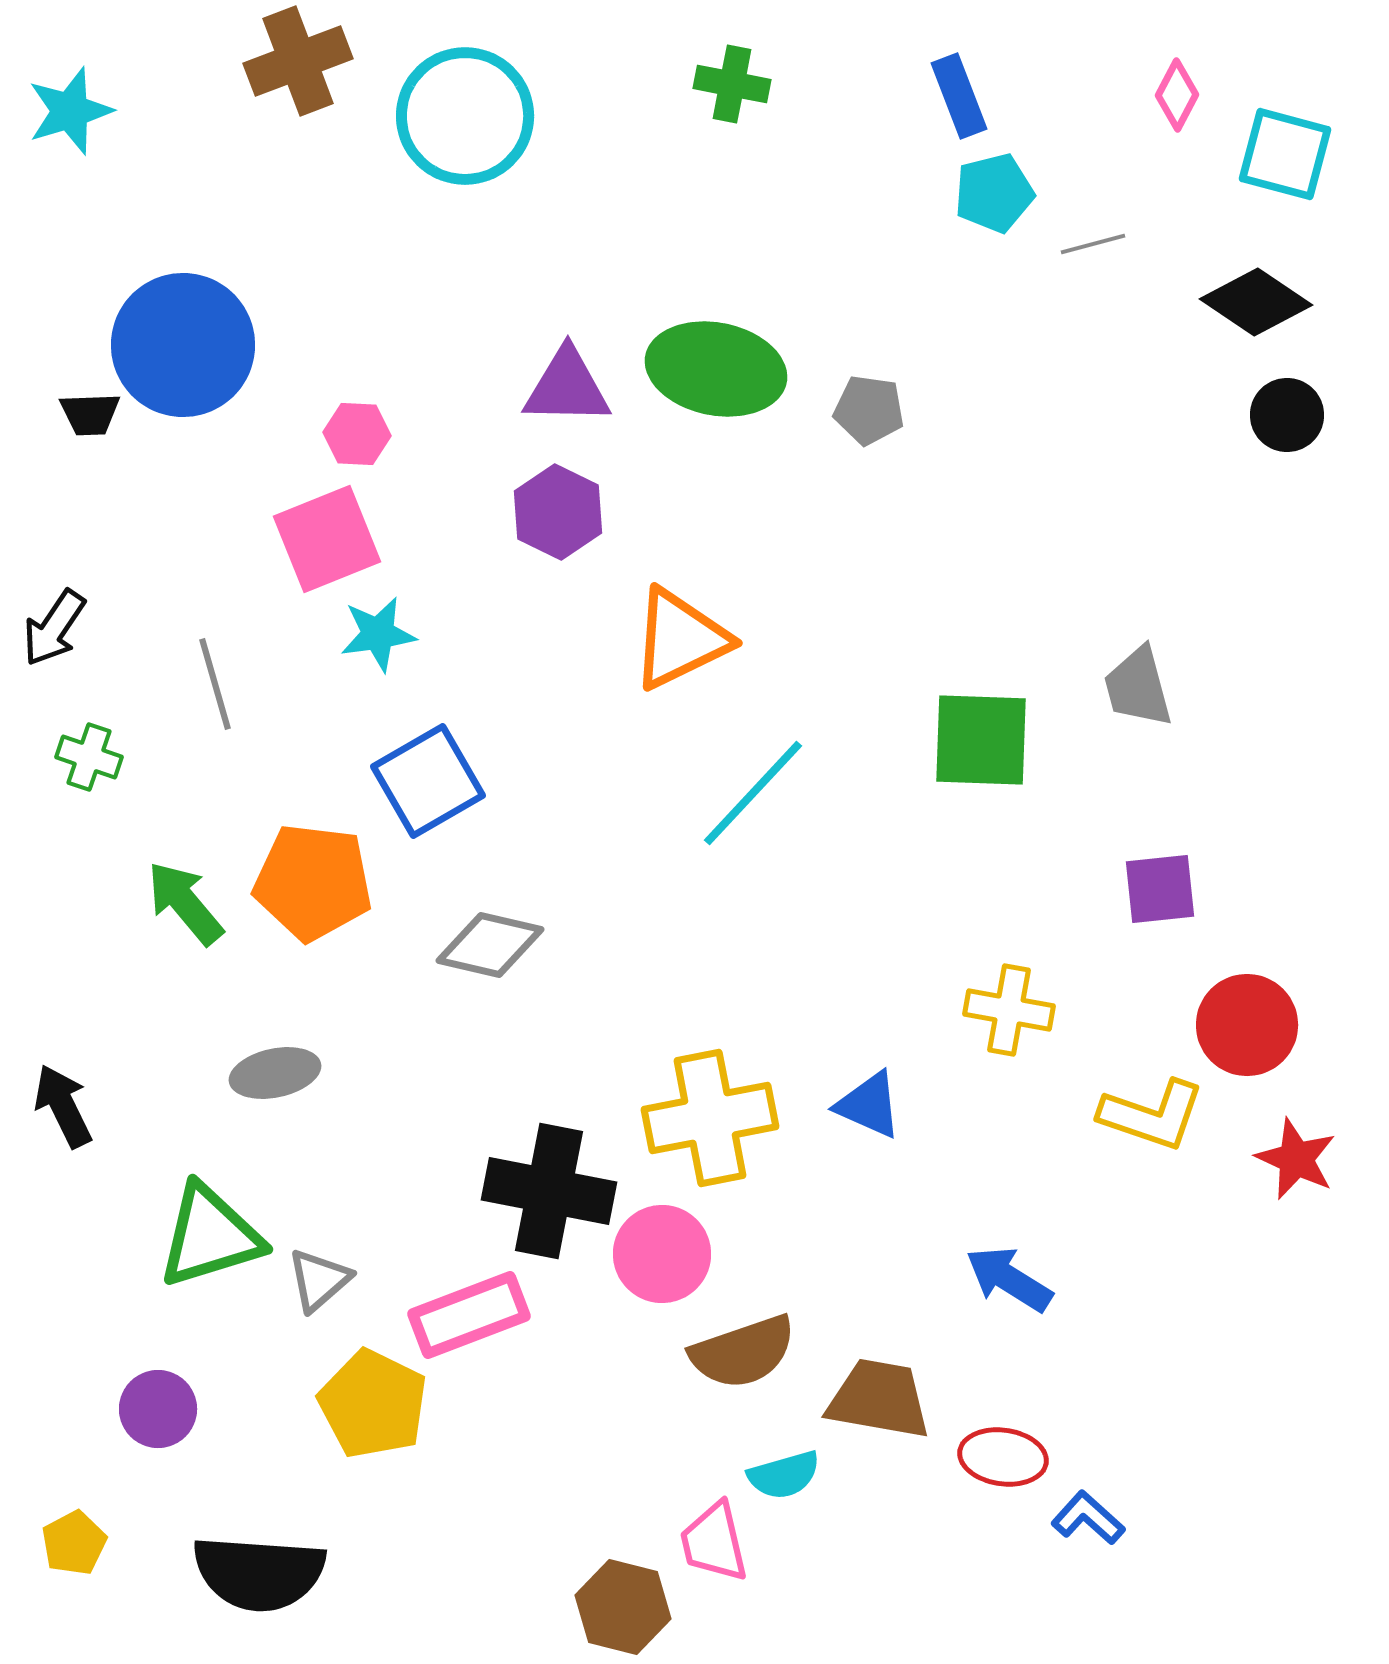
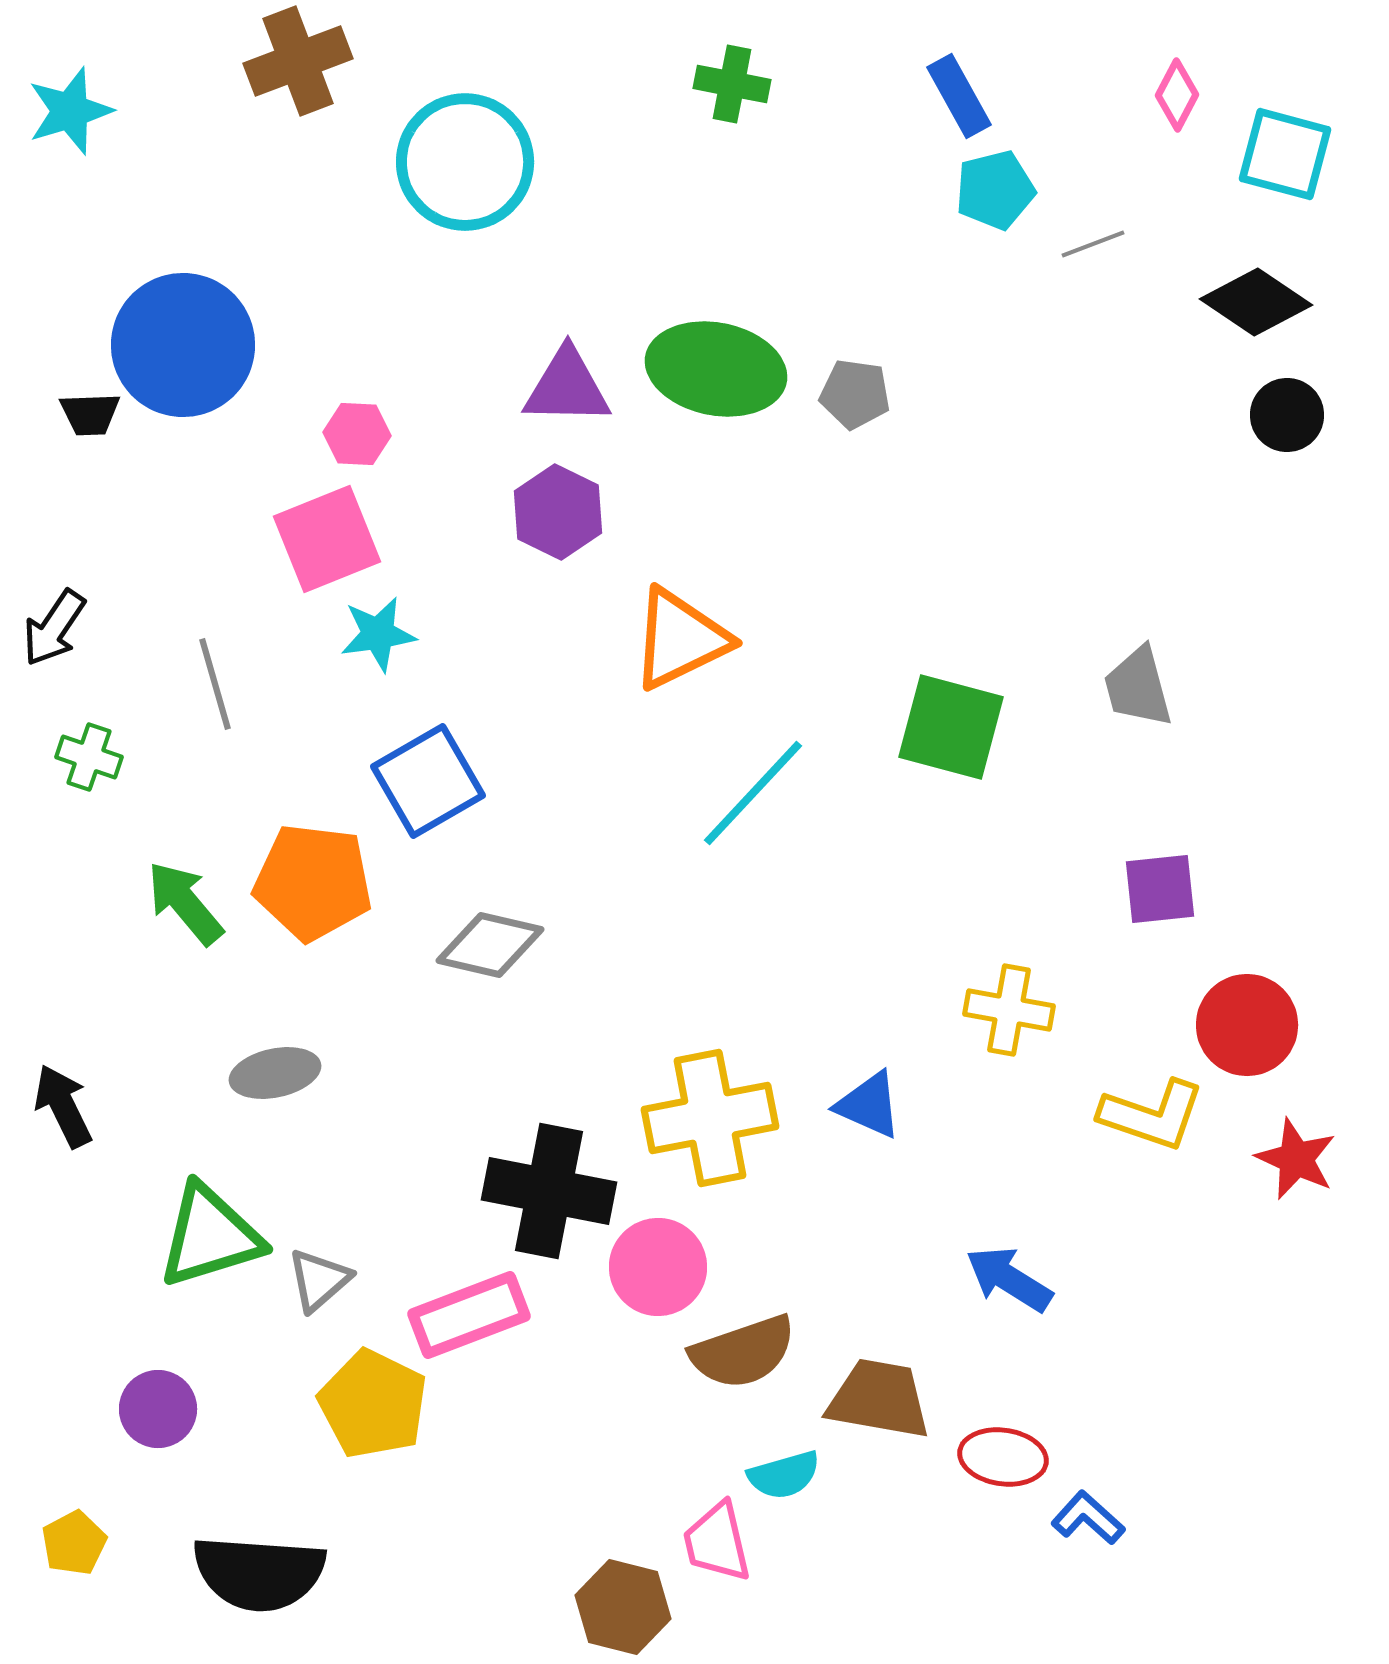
blue rectangle at (959, 96): rotated 8 degrees counterclockwise
cyan circle at (465, 116): moved 46 px down
cyan pentagon at (994, 193): moved 1 px right, 3 px up
gray line at (1093, 244): rotated 6 degrees counterclockwise
gray pentagon at (869, 410): moved 14 px left, 16 px up
green square at (981, 740): moved 30 px left, 13 px up; rotated 13 degrees clockwise
pink circle at (662, 1254): moved 4 px left, 13 px down
pink trapezoid at (714, 1542): moved 3 px right
